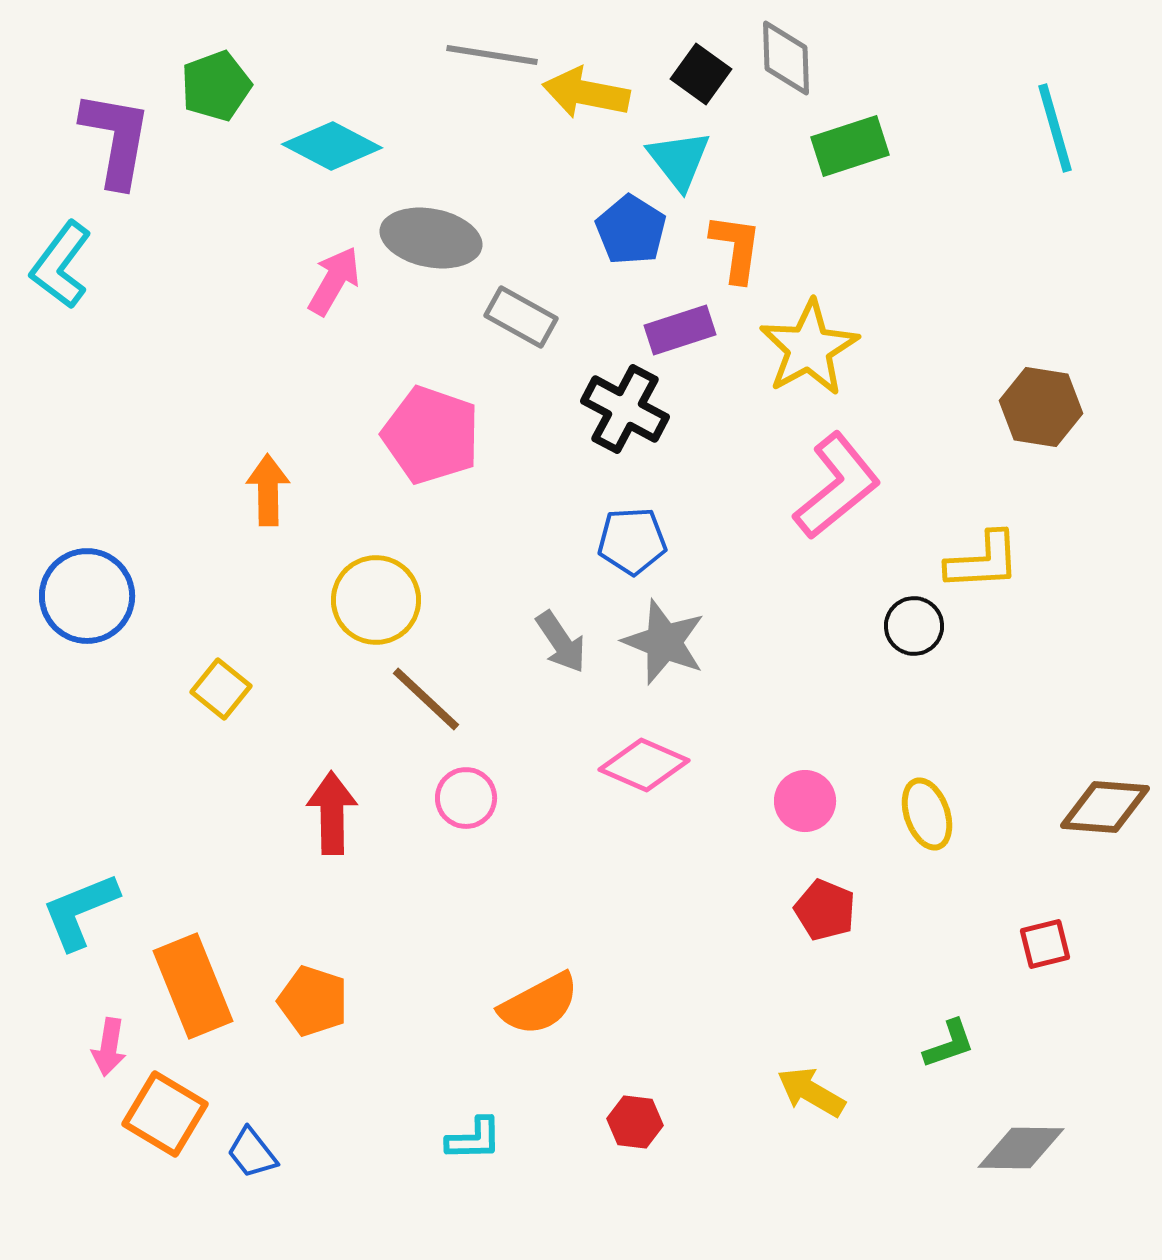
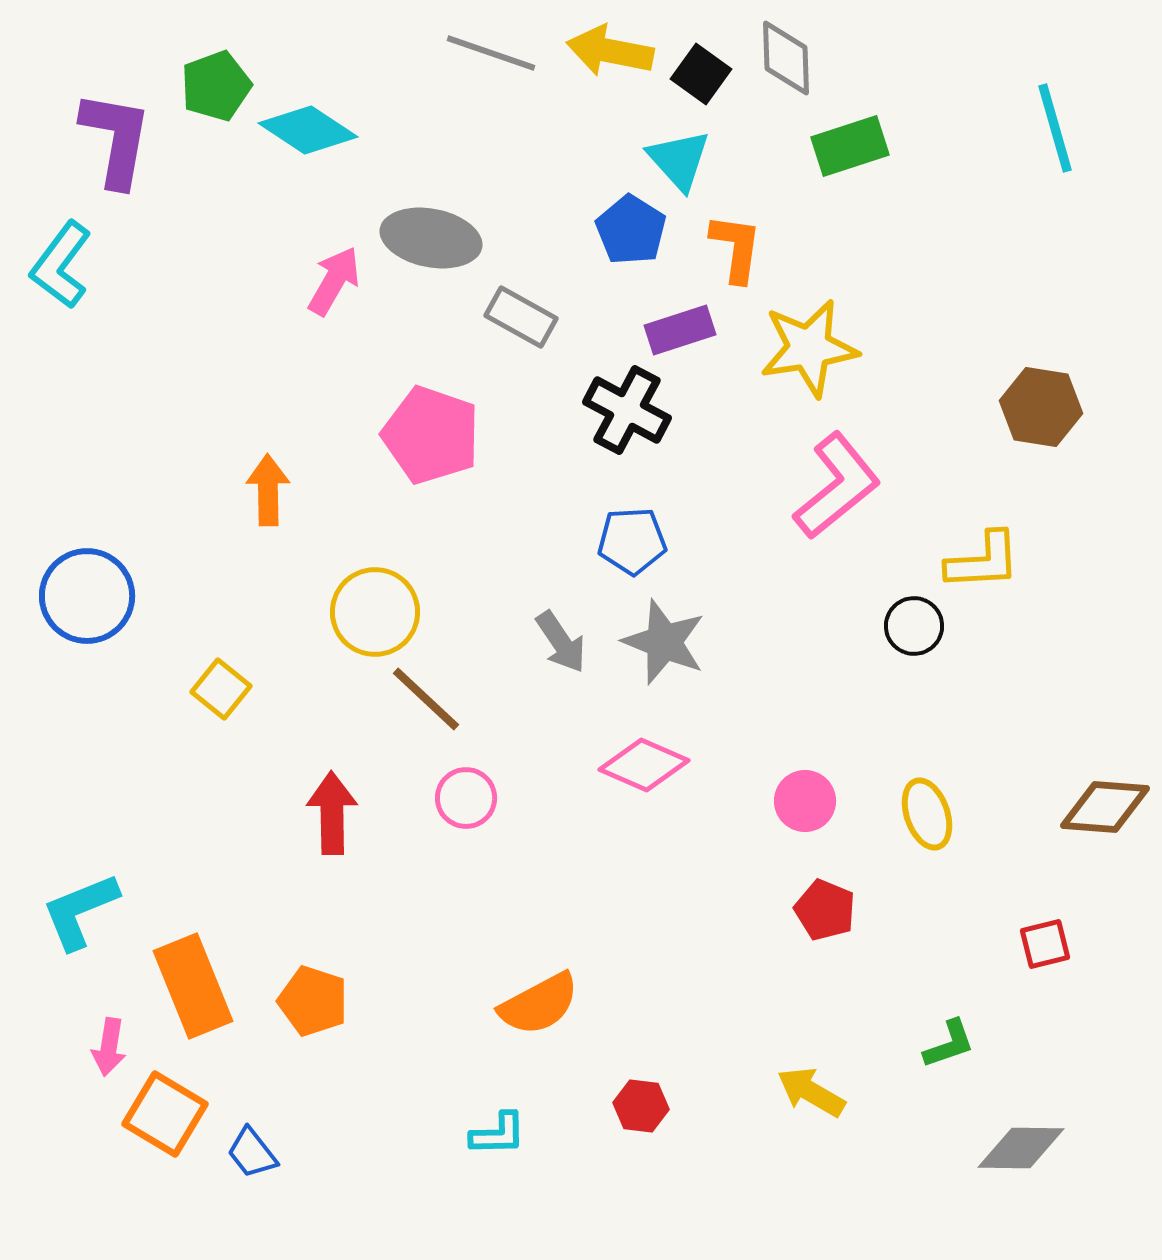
gray line at (492, 55): moved 1 px left, 2 px up; rotated 10 degrees clockwise
yellow arrow at (586, 93): moved 24 px right, 42 px up
cyan diamond at (332, 146): moved 24 px left, 16 px up; rotated 6 degrees clockwise
cyan triangle at (679, 160): rotated 4 degrees counterclockwise
yellow star at (809, 348): rotated 20 degrees clockwise
black cross at (625, 409): moved 2 px right, 1 px down
yellow circle at (376, 600): moved 1 px left, 12 px down
red hexagon at (635, 1122): moved 6 px right, 16 px up
cyan L-shape at (474, 1139): moved 24 px right, 5 px up
